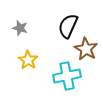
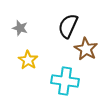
cyan cross: moved 2 px left, 5 px down; rotated 20 degrees clockwise
